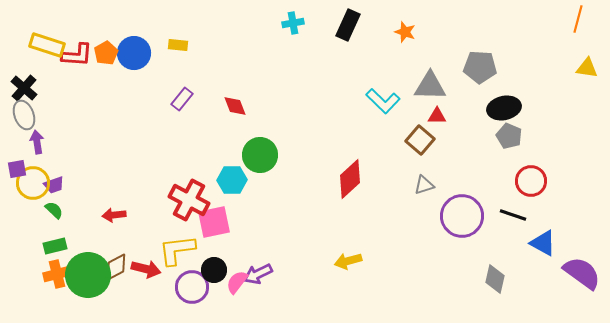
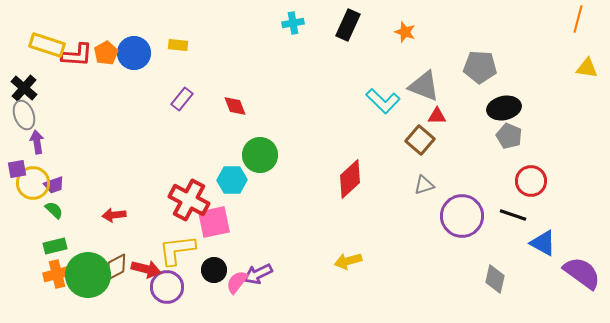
gray triangle at (430, 86): moved 6 px left; rotated 20 degrees clockwise
purple circle at (192, 287): moved 25 px left
